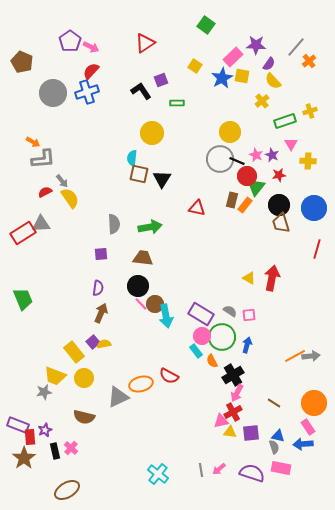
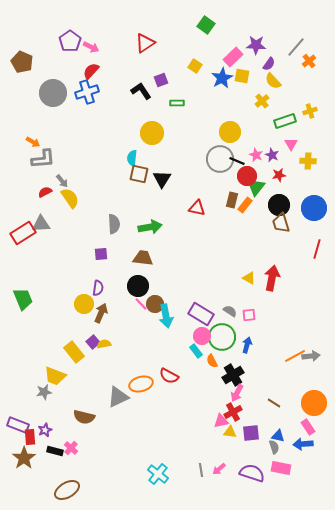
yellow circle at (84, 378): moved 74 px up
black rectangle at (55, 451): rotated 63 degrees counterclockwise
